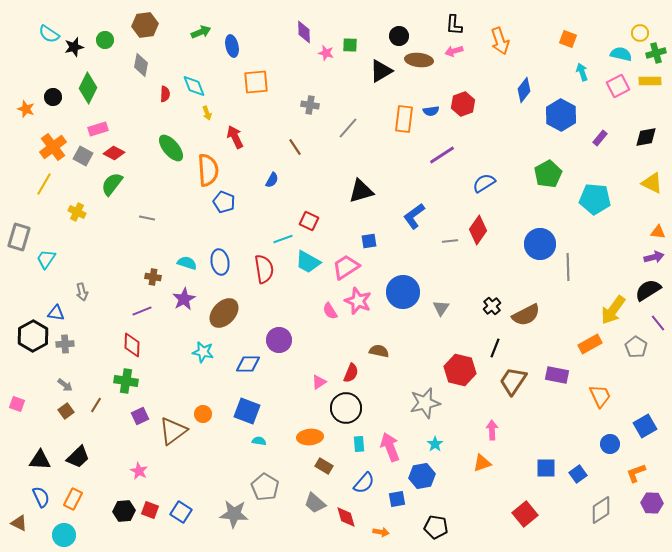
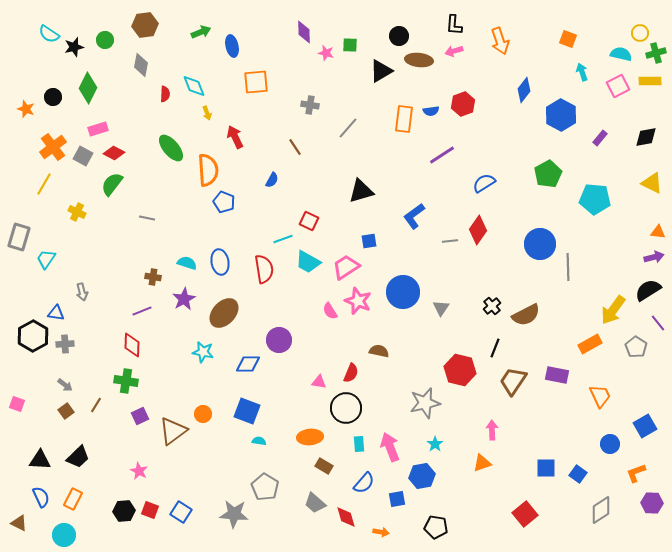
pink triangle at (319, 382): rotated 42 degrees clockwise
blue square at (578, 474): rotated 18 degrees counterclockwise
